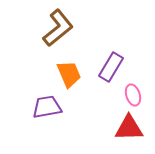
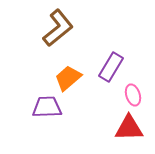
orange trapezoid: moved 1 px left, 4 px down; rotated 108 degrees counterclockwise
purple trapezoid: rotated 8 degrees clockwise
